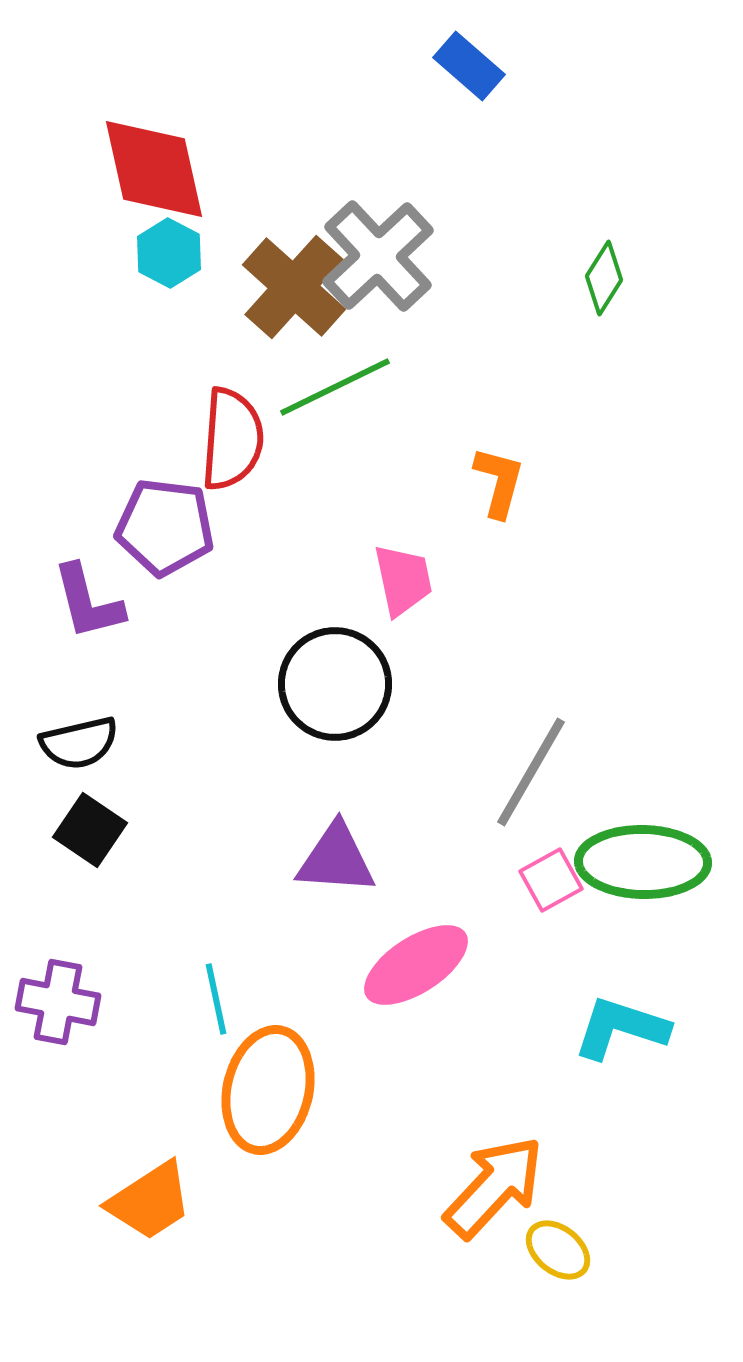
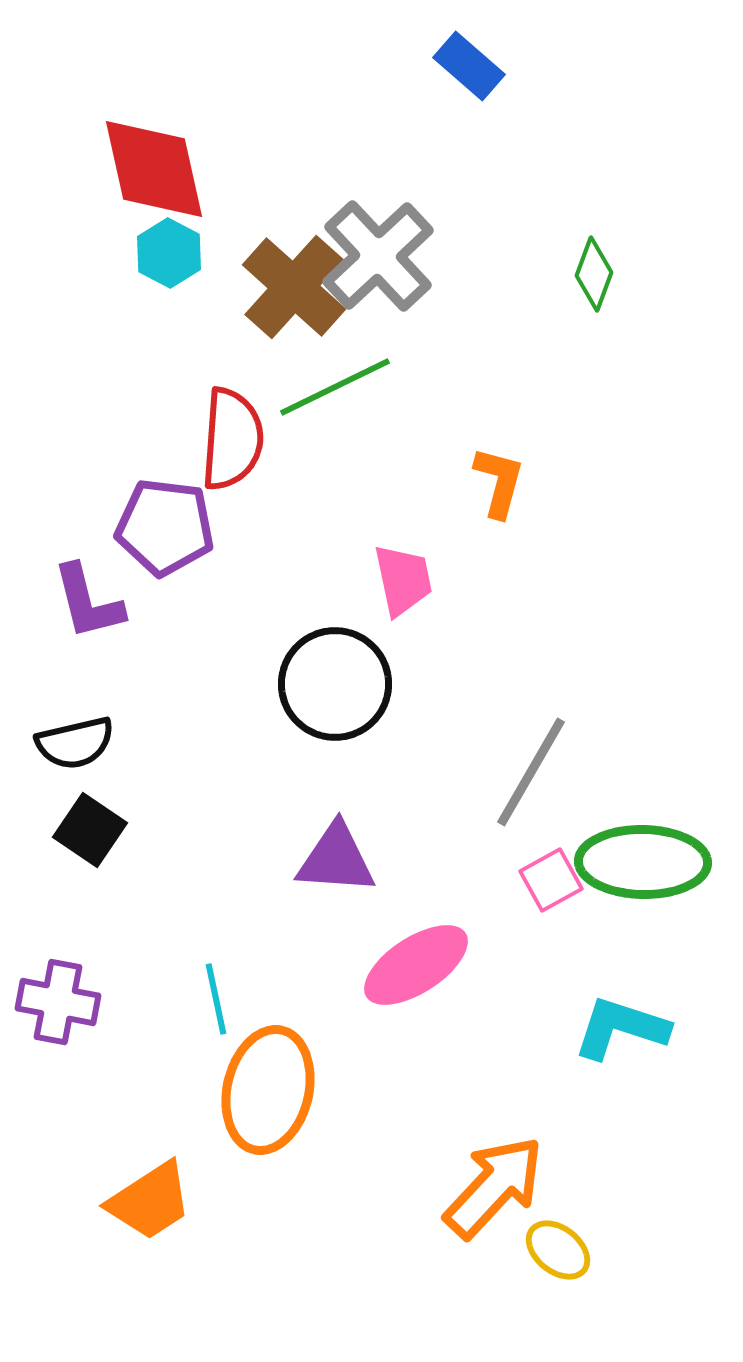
green diamond: moved 10 px left, 4 px up; rotated 12 degrees counterclockwise
black semicircle: moved 4 px left
